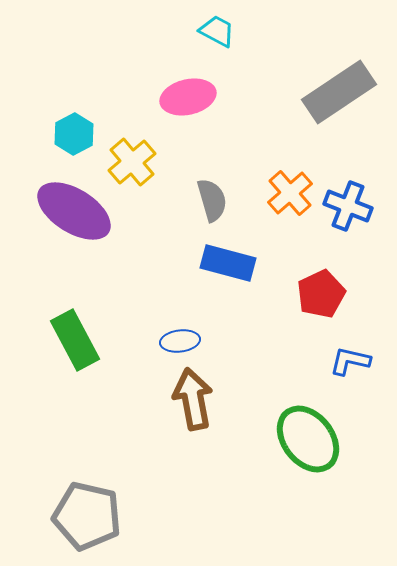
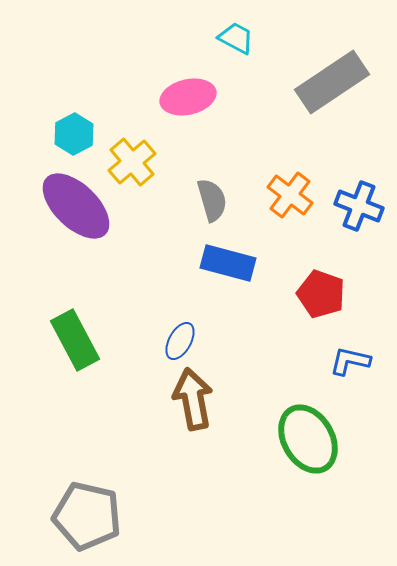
cyan trapezoid: moved 19 px right, 7 px down
gray rectangle: moved 7 px left, 10 px up
orange cross: moved 2 px down; rotated 12 degrees counterclockwise
blue cross: moved 11 px right
purple ellipse: moved 2 px right, 5 px up; rotated 12 degrees clockwise
red pentagon: rotated 27 degrees counterclockwise
blue ellipse: rotated 54 degrees counterclockwise
green ellipse: rotated 8 degrees clockwise
